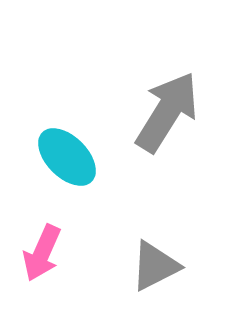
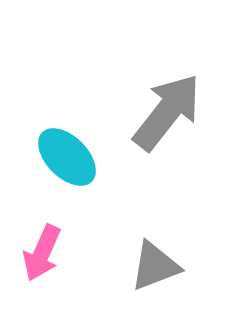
gray arrow: rotated 6 degrees clockwise
gray triangle: rotated 6 degrees clockwise
